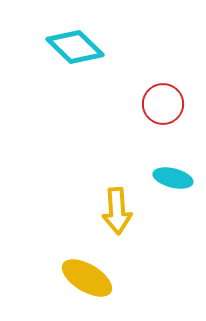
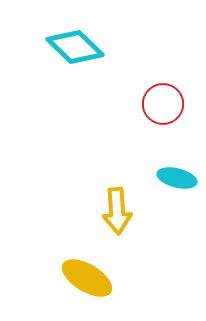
cyan ellipse: moved 4 px right
